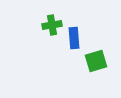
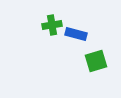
blue rectangle: moved 2 px right, 4 px up; rotated 70 degrees counterclockwise
